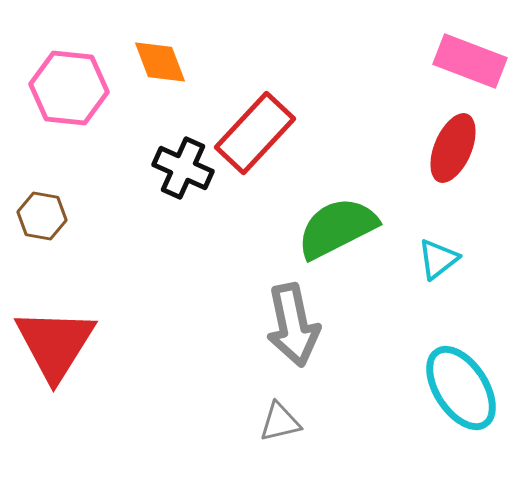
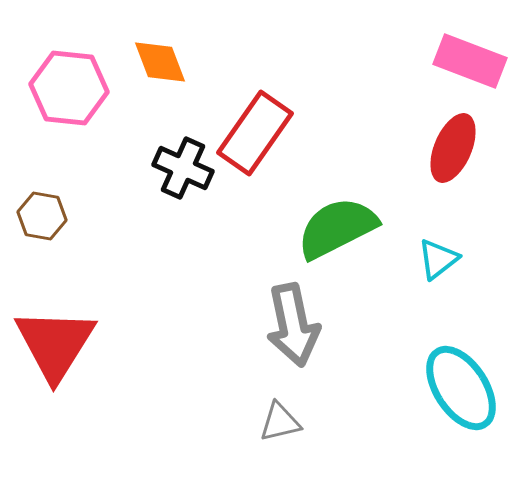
red rectangle: rotated 8 degrees counterclockwise
